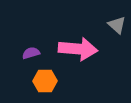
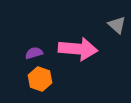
purple semicircle: moved 3 px right
orange hexagon: moved 5 px left, 2 px up; rotated 20 degrees clockwise
